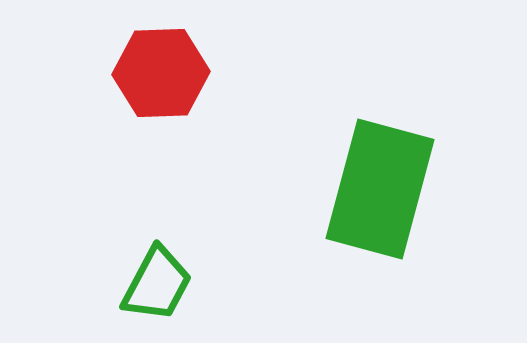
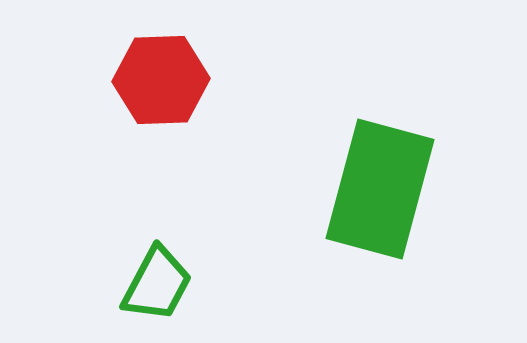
red hexagon: moved 7 px down
